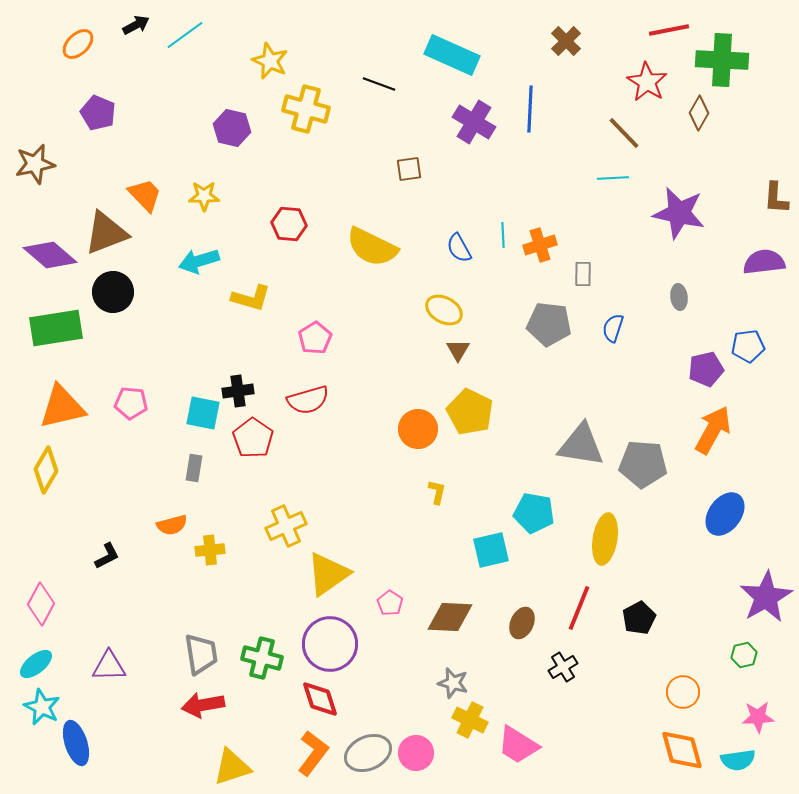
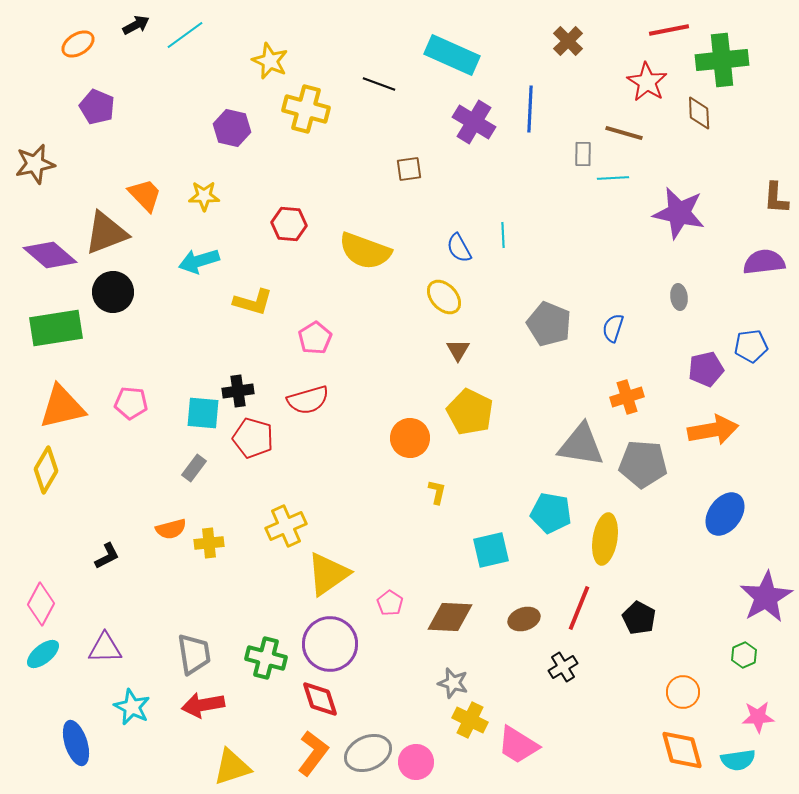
brown cross at (566, 41): moved 2 px right
orange ellipse at (78, 44): rotated 12 degrees clockwise
green cross at (722, 60): rotated 9 degrees counterclockwise
purple pentagon at (98, 113): moved 1 px left, 6 px up
brown diamond at (699, 113): rotated 32 degrees counterclockwise
brown line at (624, 133): rotated 30 degrees counterclockwise
orange cross at (540, 245): moved 87 px right, 152 px down
yellow semicircle at (372, 247): moved 7 px left, 4 px down; rotated 6 degrees counterclockwise
gray rectangle at (583, 274): moved 120 px up
yellow L-shape at (251, 298): moved 2 px right, 4 px down
yellow ellipse at (444, 310): moved 13 px up; rotated 18 degrees clockwise
gray pentagon at (549, 324): rotated 15 degrees clockwise
blue pentagon at (748, 346): moved 3 px right
cyan square at (203, 413): rotated 6 degrees counterclockwise
orange circle at (418, 429): moved 8 px left, 9 px down
orange arrow at (713, 430): rotated 51 degrees clockwise
red pentagon at (253, 438): rotated 18 degrees counterclockwise
gray rectangle at (194, 468): rotated 28 degrees clockwise
cyan pentagon at (534, 513): moved 17 px right
orange semicircle at (172, 525): moved 1 px left, 4 px down
yellow cross at (210, 550): moved 1 px left, 7 px up
black pentagon at (639, 618): rotated 16 degrees counterclockwise
brown ellipse at (522, 623): moved 2 px right, 4 px up; rotated 48 degrees clockwise
gray trapezoid at (201, 654): moved 7 px left
green hexagon at (744, 655): rotated 10 degrees counterclockwise
green cross at (262, 658): moved 4 px right
cyan ellipse at (36, 664): moved 7 px right, 10 px up
purple triangle at (109, 666): moved 4 px left, 18 px up
cyan star at (42, 707): moved 90 px right
pink circle at (416, 753): moved 9 px down
